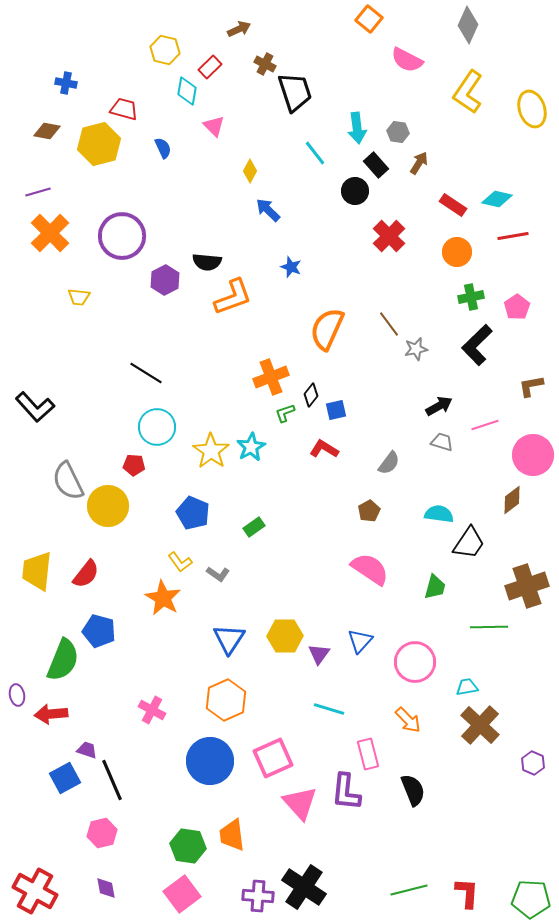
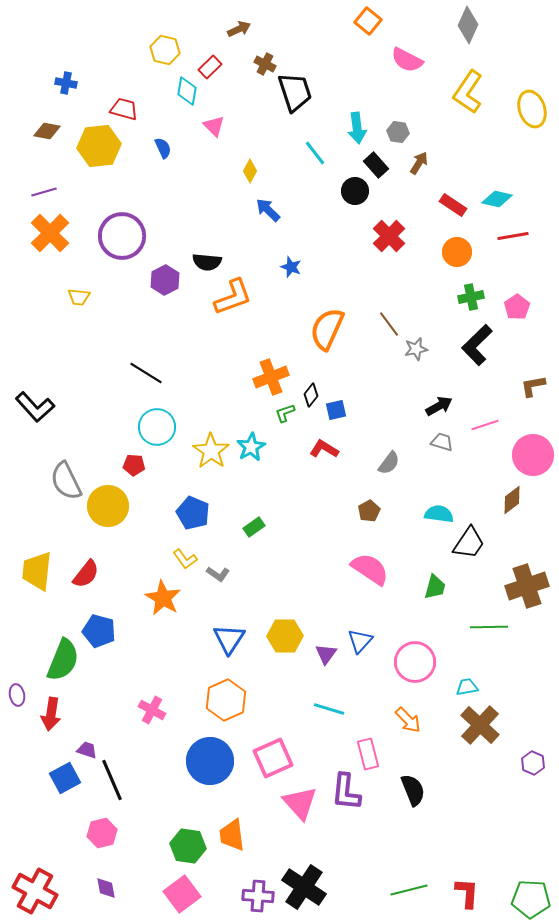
orange square at (369, 19): moved 1 px left, 2 px down
yellow hexagon at (99, 144): moved 2 px down; rotated 9 degrees clockwise
purple line at (38, 192): moved 6 px right
brown L-shape at (531, 386): moved 2 px right
gray semicircle at (68, 481): moved 2 px left
yellow L-shape at (180, 562): moved 5 px right, 3 px up
purple triangle at (319, 654): moved 7 px right
red arrow at (51, 714): rotated 76 degrees counterclockwise
